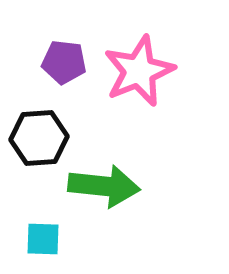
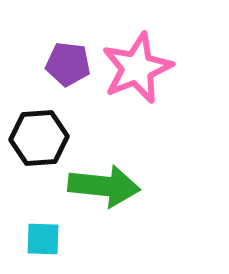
purple pentagon: moved 4 px right, 2 px down
pink star: moved 2 px left, 3 px up
